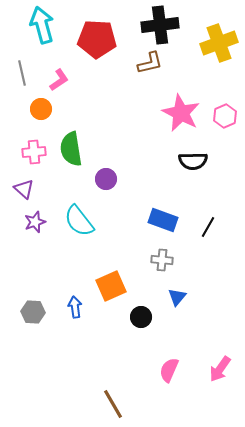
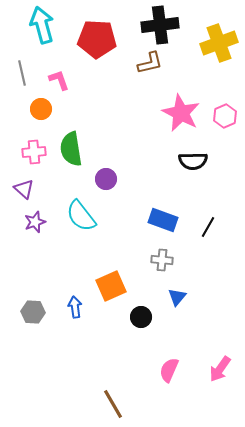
pink L-shape: rotated 75 degrees counterclockwise
cyan semicircle: moved 2 px right, 5 px up
